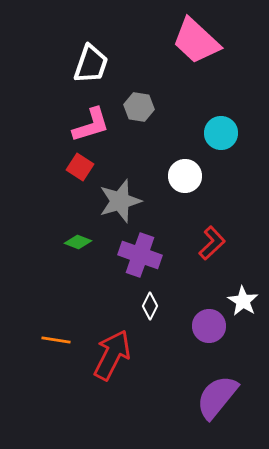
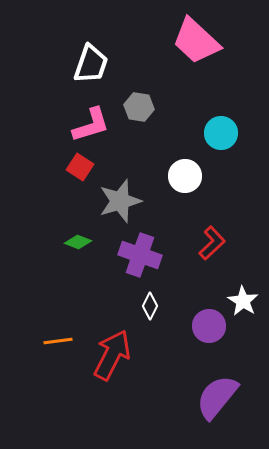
orange line: moved 2 px right, 1 px down; rotated 16 degrees counterclockwise
